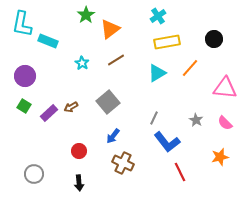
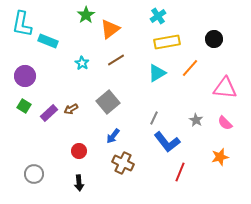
brown arrow: moved 2 px down
red line: rotated 48 degrees clockwise
